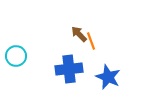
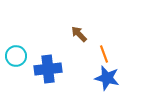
orange line: moved 13 px right, 13 px down
blue cross: moved 21 px left
blue star: moved 1 px left, 1 px down; rotated 10 degrees counterclockwise
